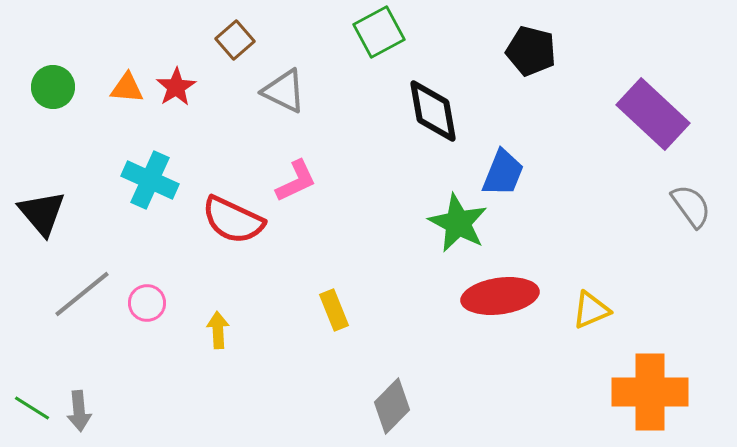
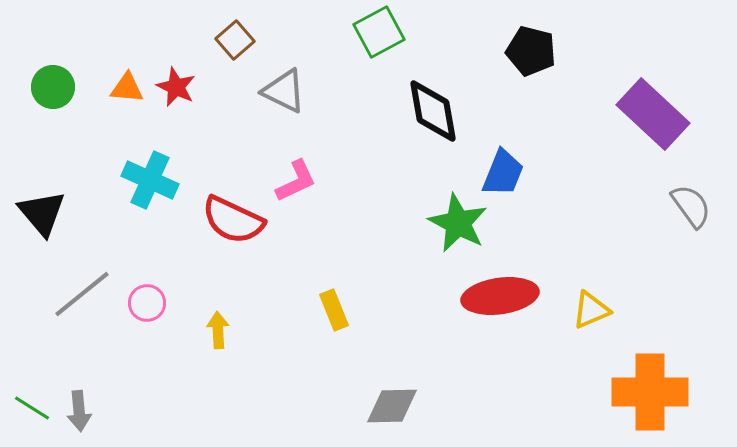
red star: rotated 15 degrees counterclockwise
gray diamond: rotated 44 degrees clockwise
